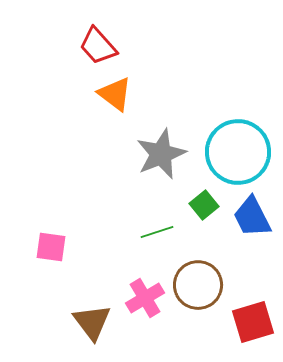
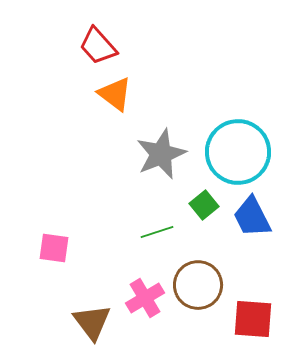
pink square: moved 3 px right, 1 px down
red square: moved 3 px up; rotated 21 degrees clockwise
